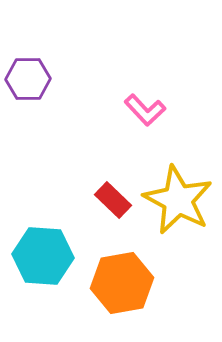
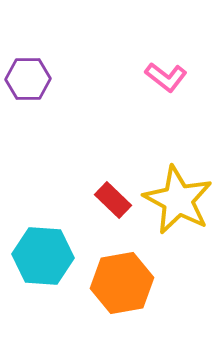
pink L-shape: moved 21 px right, 33 px up; rotated 9 degrees counterclockwise
